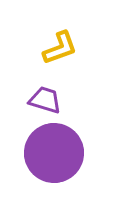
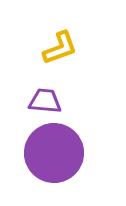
purple trapezoid: moved 1 px down; rotated 12 degrees counterclockwise
